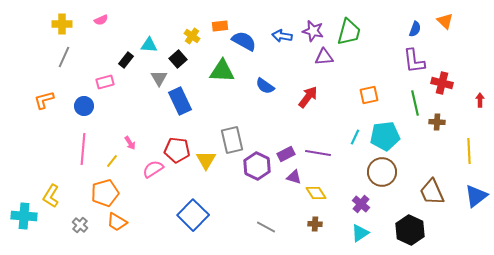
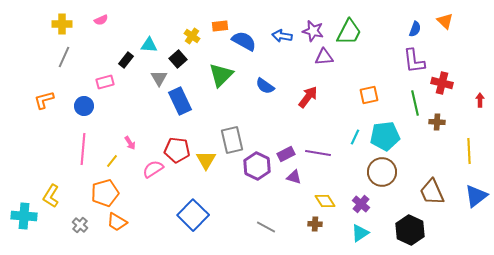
green trapezoid at (349, 32): rotated 12 degrees clockwise
green triangle at (222, 71): moved 1 px left, 4 px down; rotated 48 degrees counterclockwise
yellow diamond at (316, 193): moved 9 px right, 8 px down
